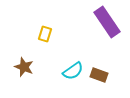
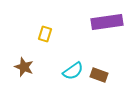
purple rectangle: rotated 64 degrees counterclockwise
